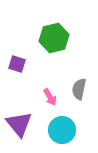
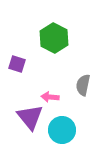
green hexagon: rotated 20 degrees counterclockwise
gray semicircle: moved 4 px right, 4 px up
pink arrow: rotated 126 degrees clockwise
purple triangle: moved 11 px right, 7 px up
